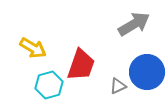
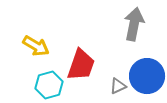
gray arrow: rotated 48 degrees counterclockwise
yellow arrow: moved 3 px right, 2 px up
blue circle: moved 4 px down
